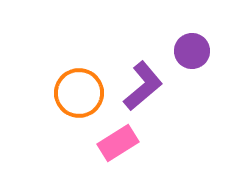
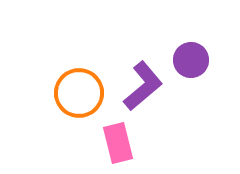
purple circle: moved 1 px left, 9 px down
pink rectangle: rotated 72 degrees counterclockwise
